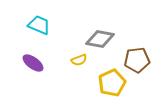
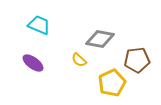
yellow semicircle: rotated 63 degrees clockwise
